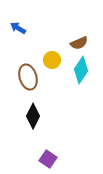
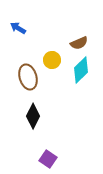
cyan diamond: rotated 12 degrees clockwise
